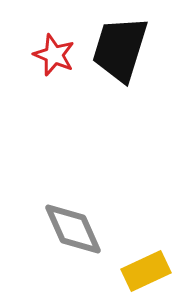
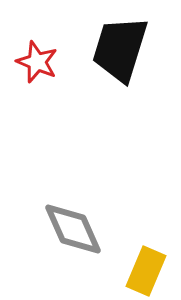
red star: moved 17 px left, 7 px down
yellow rectangle: rotated 42 degrees counterclockwise
